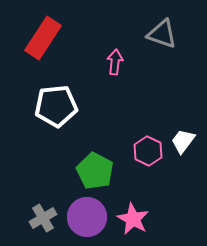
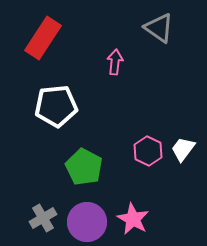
gray triangle: moved 3 px left, 6 px up; rotated 16 degrees clockwise
white trapezoid: moved 8 px down
green pentagon: moved 11 px left, 4 px up
purple circle: moved 5 px down
